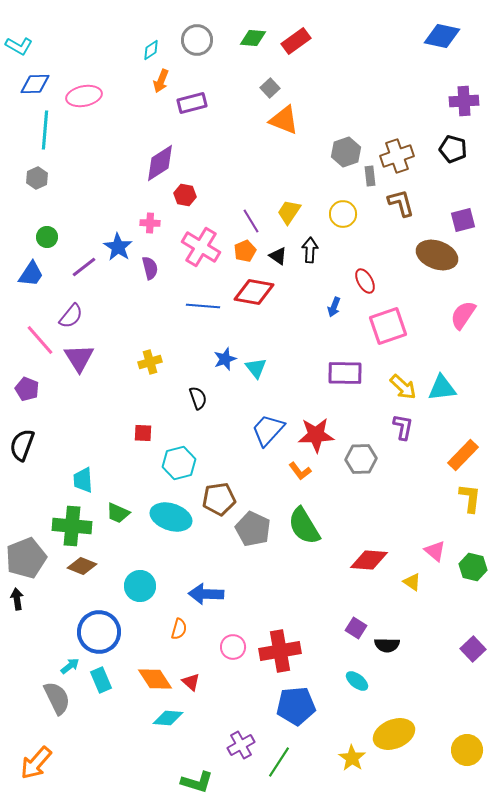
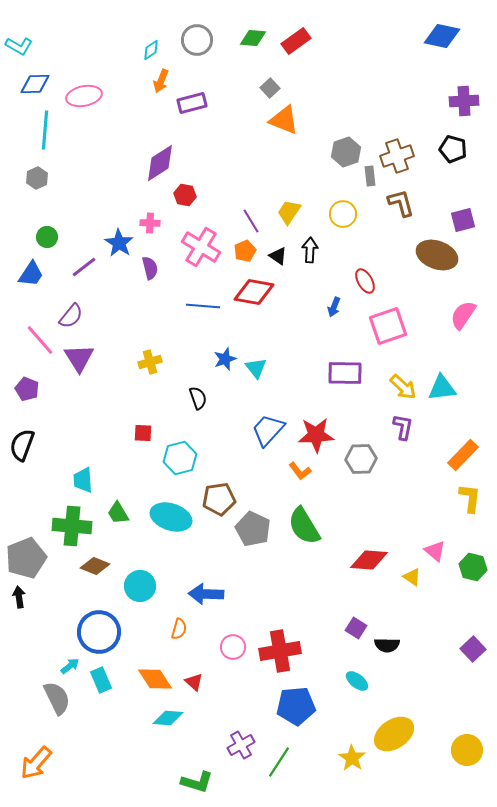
blue star at (118, 247): moved 1 px right, 4 px up
cyan hexagon at (179, 463): moved 1 px right, 5 px up
green trapezoid at (118, 513): rotated 35 degrees clockwise
brown diamond at (82, 566): moved 13 px right
yellow triangle at (412, 582): moved 5 px up
black arrow at (17, 599): moved 2 px right, 2 px up
red triangle at (191, 682): moved 3 px right
yellow ellipse at (394, 734): rotated 12 degrees counterclockwise
